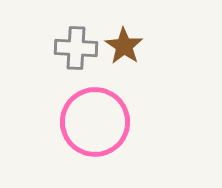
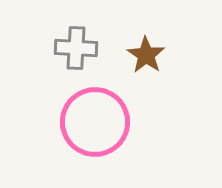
brown star: moved 22 px right, 9 px down
